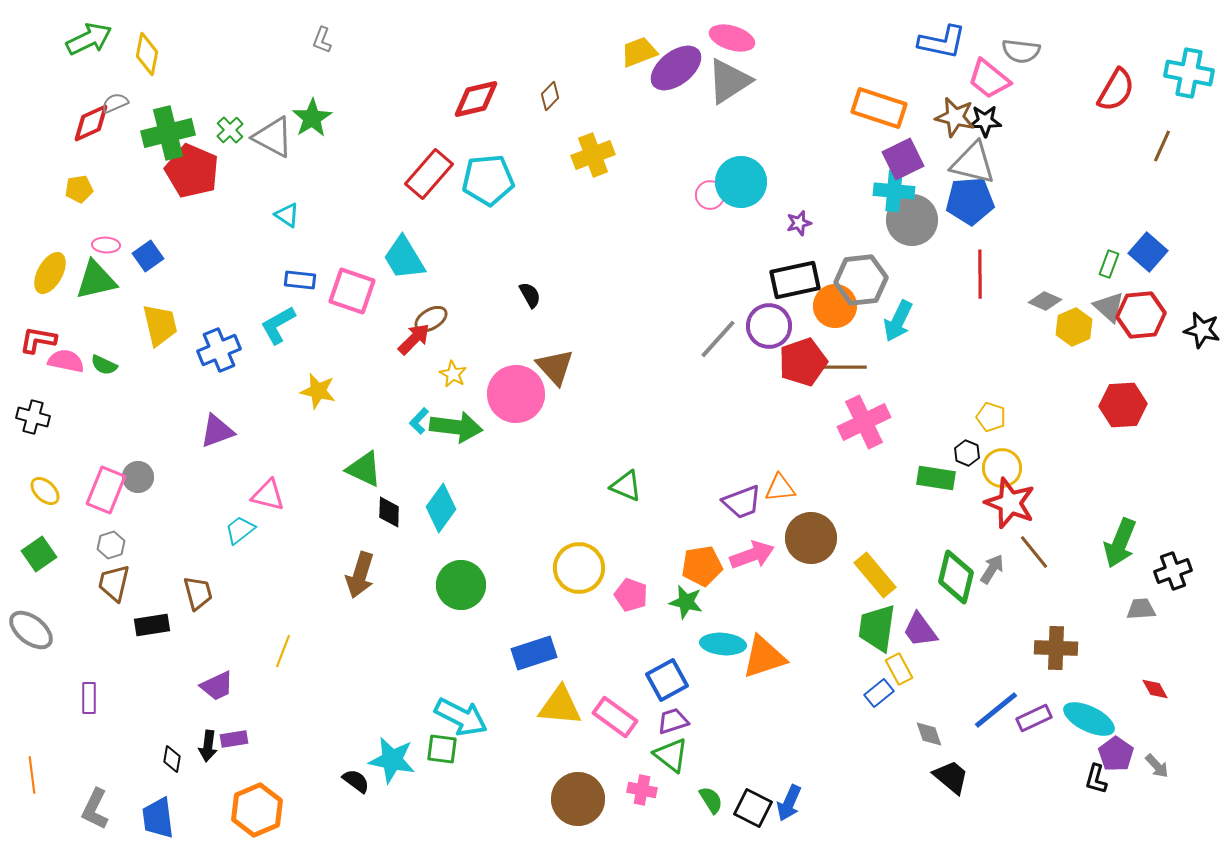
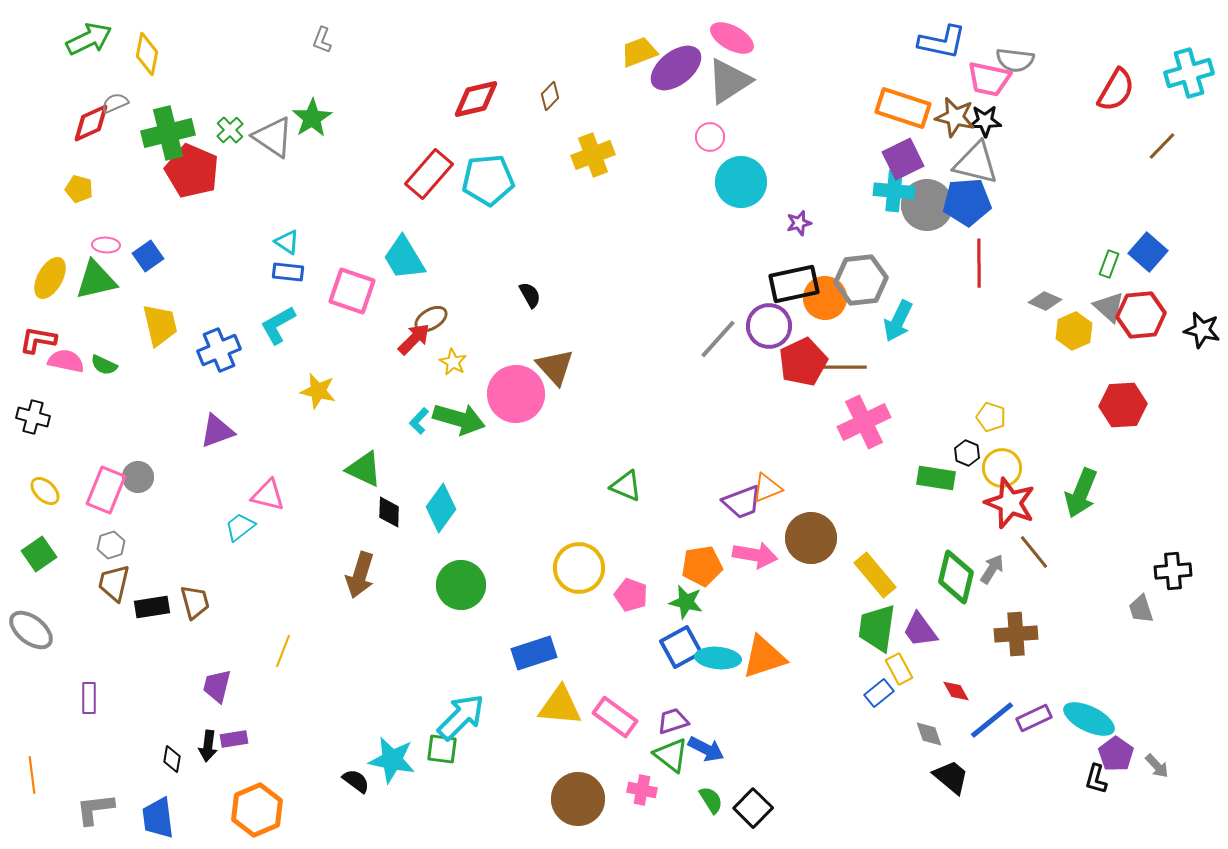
pink ellipse at (732, 38): rotated 12 degrees clockwise
gray semicircle at (1021, 51): moved 6 px left, 9 px down
cyan cross at (1189, 73): rotated 27 degrees counterclockwise
pink trapezoid at (989, 79): rotated 27 degrees counterclockwise
orange rectangle at (879, 108): moved 24 px right
gray triangle at (273, 137): rotated 6 degrees clockwise
brown line at (1162, 146): rotated 20 degrees clockwise
gray triangle at (973, 163): moved 3 px right
yellow pentagon at (79, 189): rotated 24 degrees clockwise
pink circle at (710, 195): moved 58 px up
blue pentagon at (970, 201): moved 3 px left, 1 px down
cyan triangle at (287, 215): moved 27 px down
gray circle at (912, 220): moved 15 px right, 15 px up
yellow ellipse at (50, 273): moved 5 px down
red line at (980, 274): moved 1 px left, 11 px up
blue rectangle at (300, 280): moved 12 px left, 8 px up
black rectangle at (795, 280): moved 1 px left, 4 px down
orange circle at (835, 306): moved 10 px left, 8 px up
yellow hexagon at (1074, 327): moved 4 px down
red pentagon at (803, 362): rotated 6 degrees counterclockwise
yellow star at (453, 374): moved 12 px up
green arrow at (456, 427): moved 3 px right, 8 px up; rotated 9 degrees clockwise
orange triangle at (780, 488): moved 13 px left; rotated 16 degrees counterclockwise
cyan trapezoid at (240, 530): moved 3 px up
green arrow at (1120, 543): moved 39 px left, 50 px up
pink arrow at (752, 555): moved 3 px right; rotated 30 degrees clockwise
black cross at (1173, 571): rotated 15 degrees clockwise
brown trapezoid at (198, 593): moved 3 px left, 9 px down
gray trapezoid at (1141, 609): rotated 104 degrees counterclockwise
black rectangle at (152, 625): moved 18 px up
cyan ellipse at (723, 644): moved 5 px left, 14 px down
brown cross at (1056, 648): moved 40 px left, 14 px up; rotated 6 degrees counterclockwise
blue square at (667, 680): moved 14 px right, 33 px up
purple trapezoid at (217, 686): rotated 129 degrees clockwise
red diamond at (1155, 689): moved 199 px left, 2 px down
blue line at (996, 710): moved 4 px left, 10 px down
cyan arrow at (461, 717): rotated 72 degrees counterclockwise
blue arrow at (789, 803): moved 83 px left, 54 px up; rotated 87 degrees counterclockwise
black square at (753, 808): rotated 18 degrees clockwise
gray L-shape at (95, 809): rotated 57 degrees clockwise
